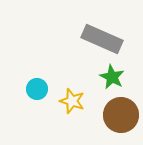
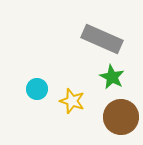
brown circle: moved 2 px down
